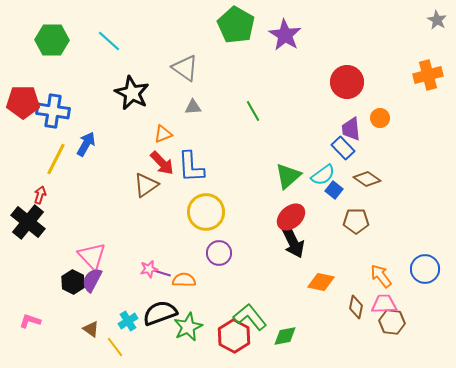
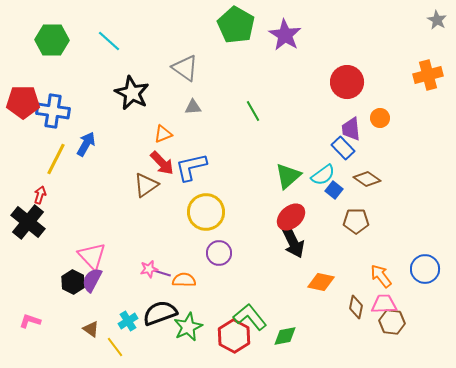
blue L-shape at (191, 167): rotated 80 degrees clockwise
